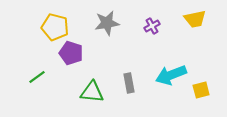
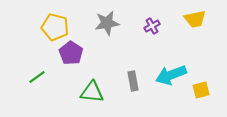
purple pentagon: rotated 15 degrees clockwise
gray rectangle: moved 4 px right, 2 px up
